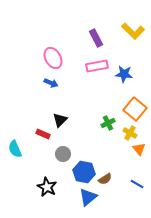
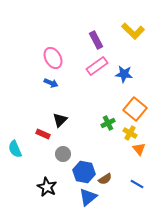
purple rectangle: moved 2 px down
pink rectangle: rotated 25 degrees counterclockwise
